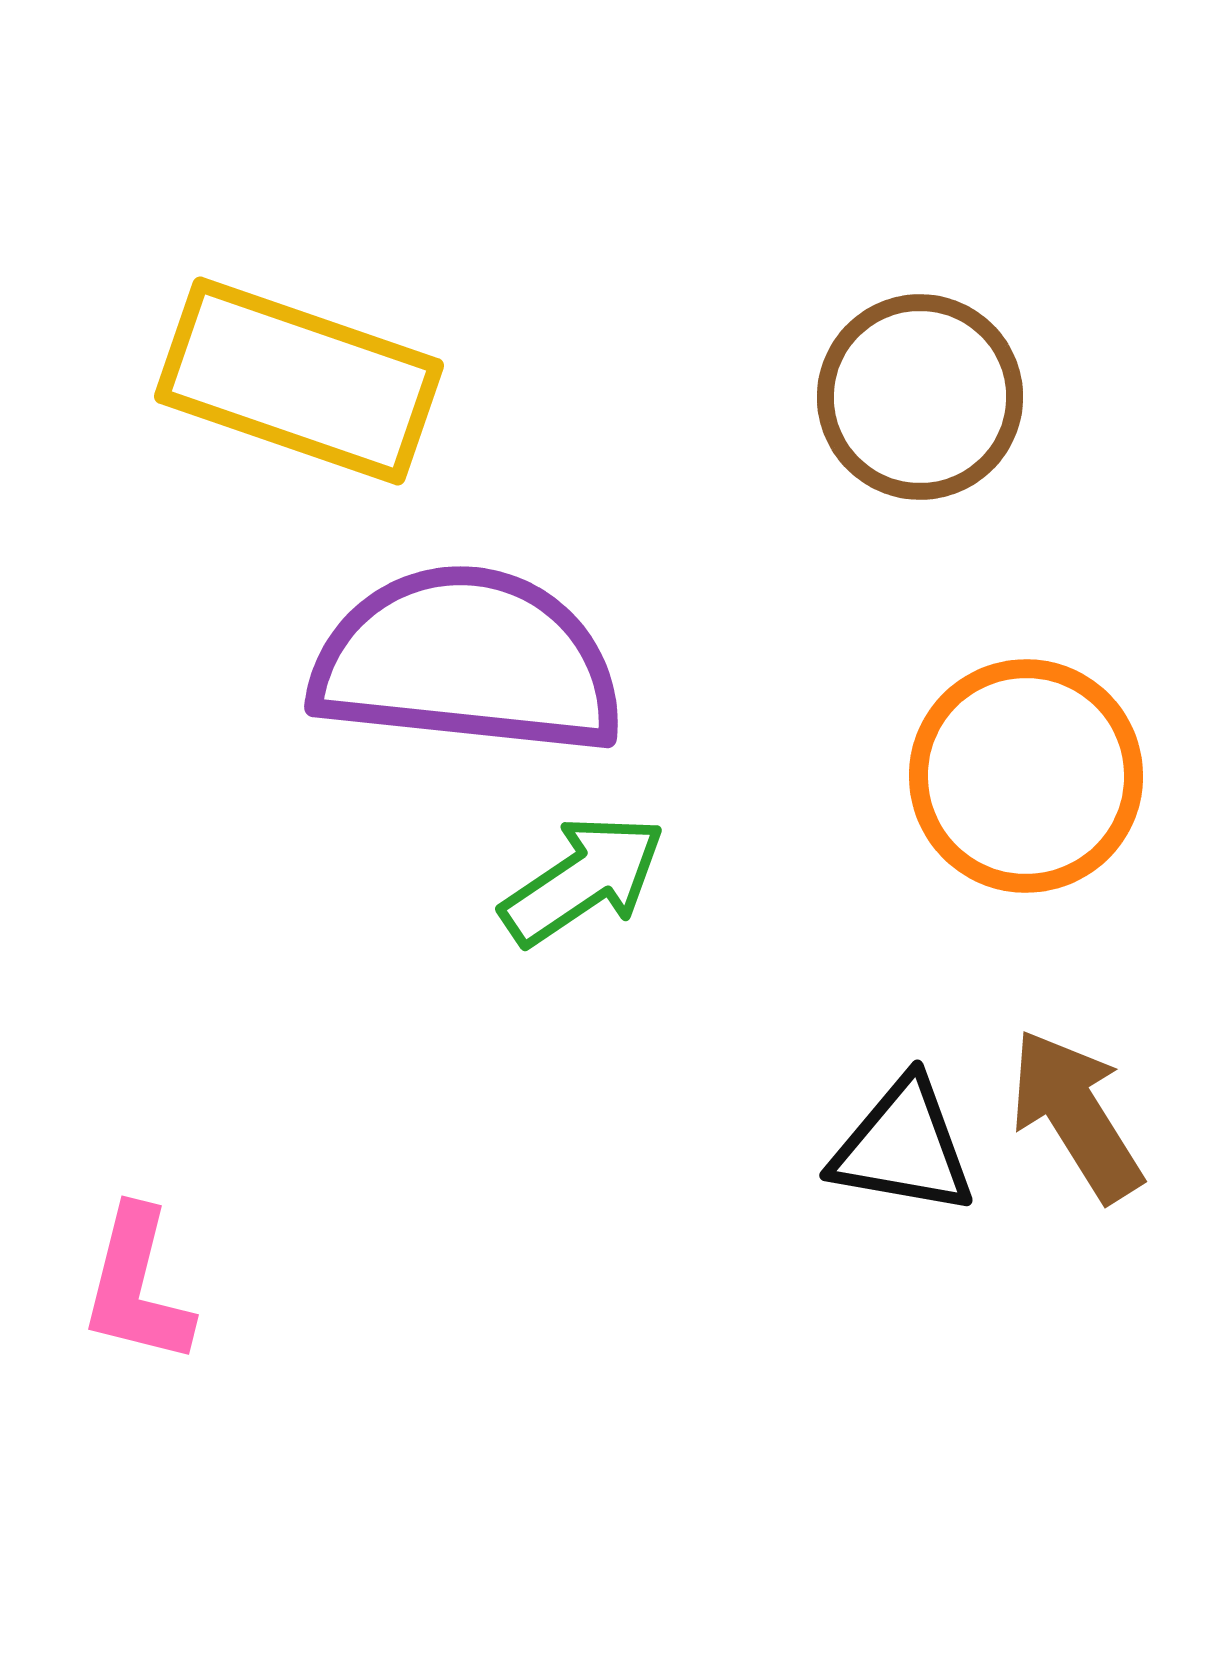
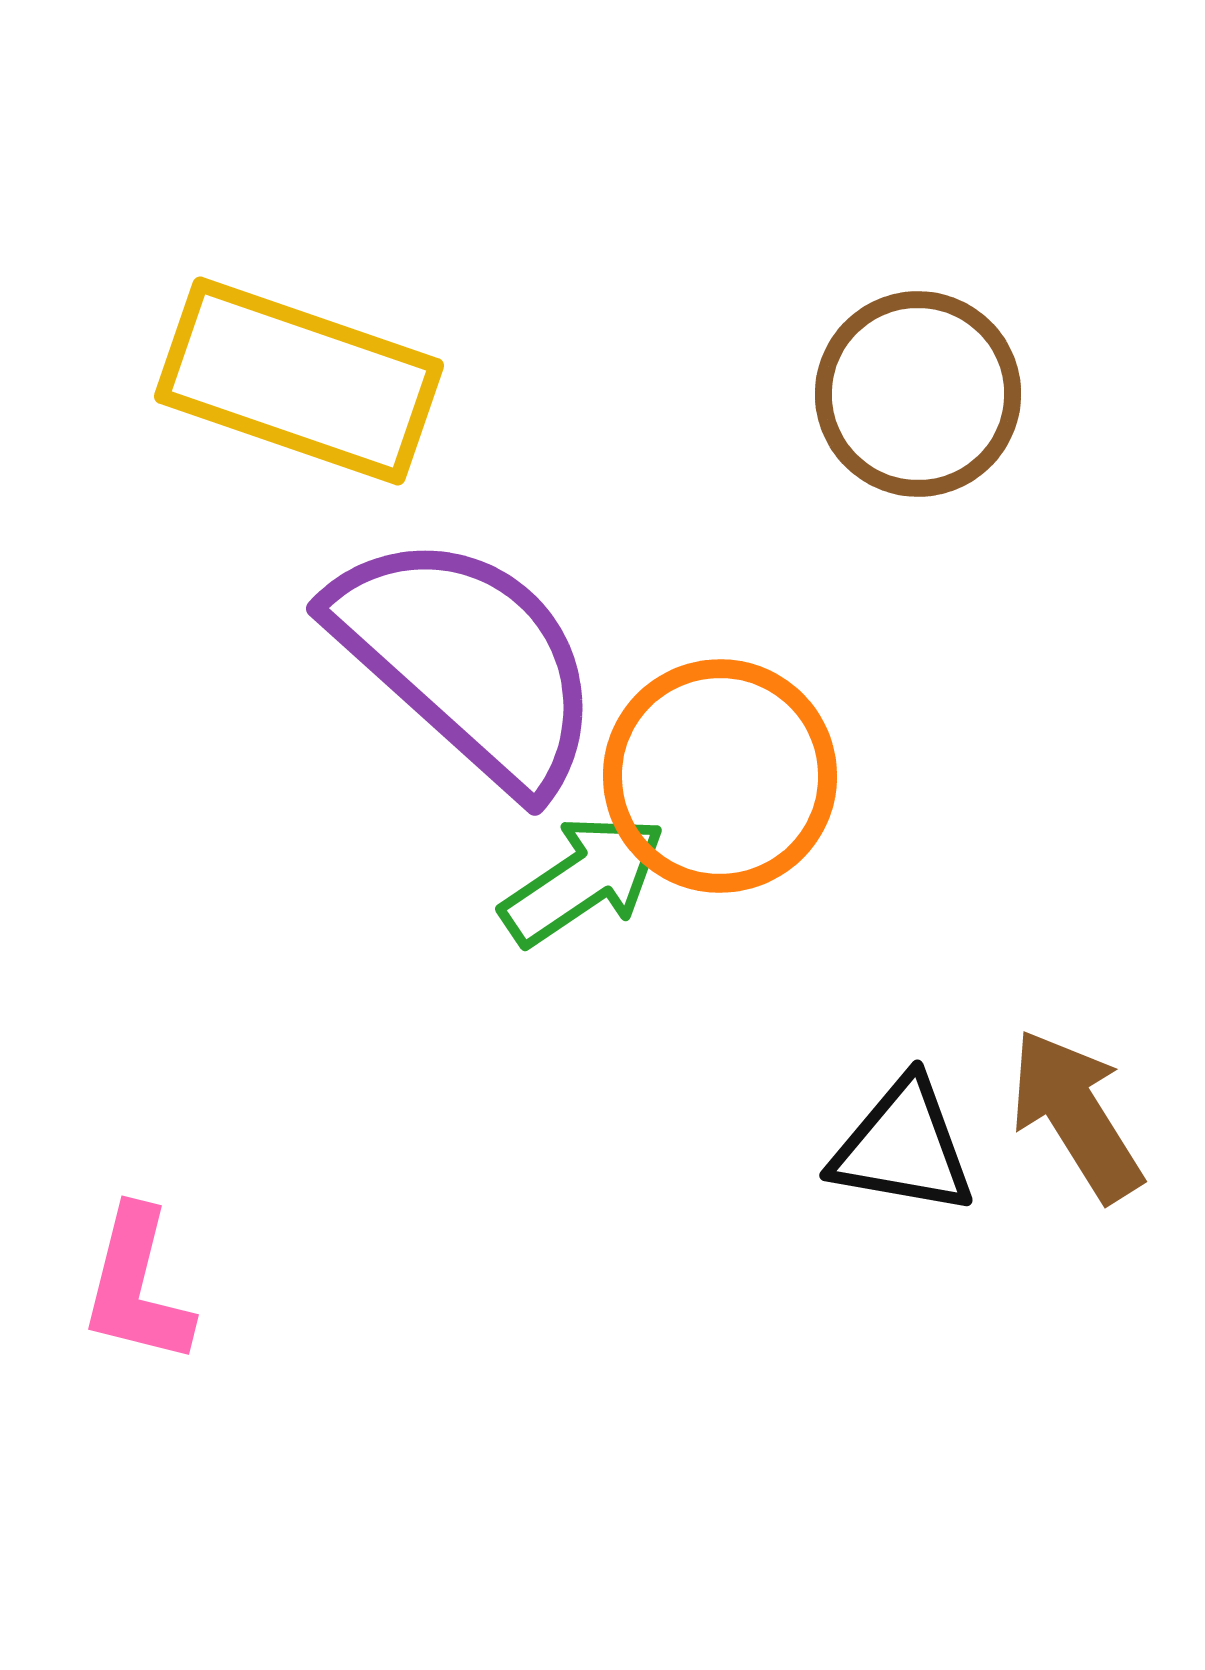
brown circle: moved 2 px left, 3 px up
purple semicircle: rotated 36 degrees clockwise
orange circle: moved 306 px left
